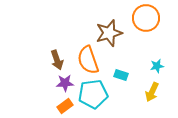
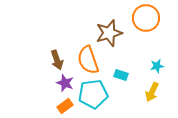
purple star: rotated 24 degrees clockwise
